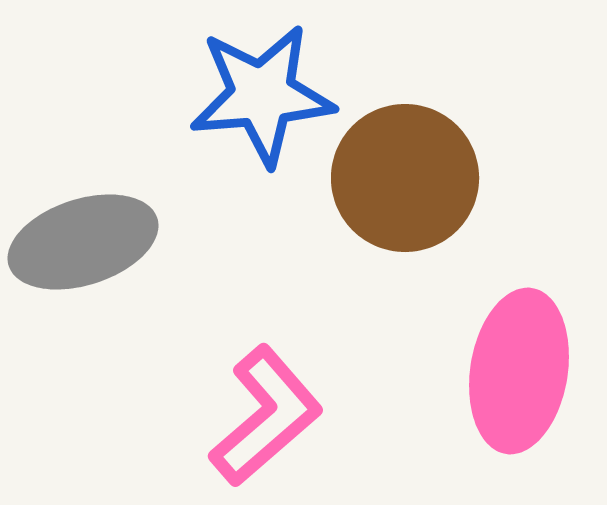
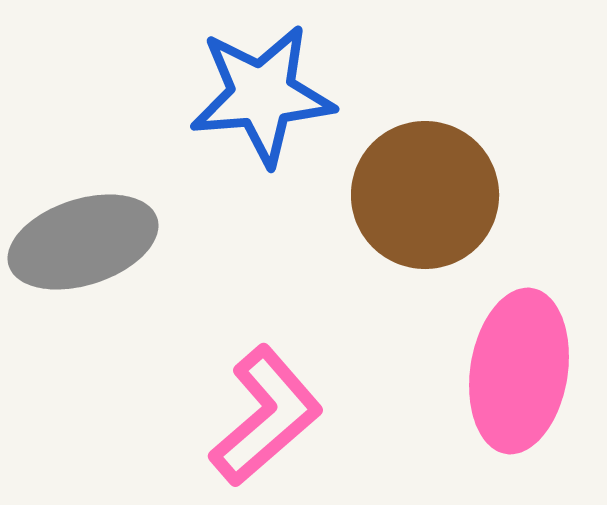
brown circle: moved 20 px right, 17 px down
